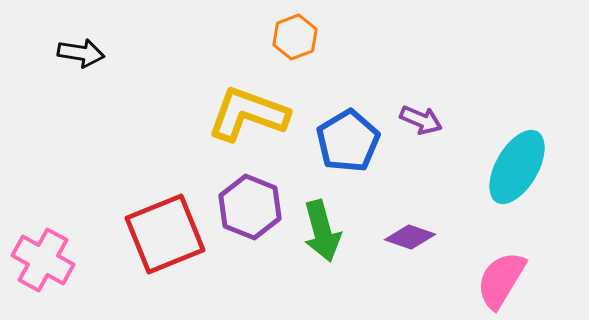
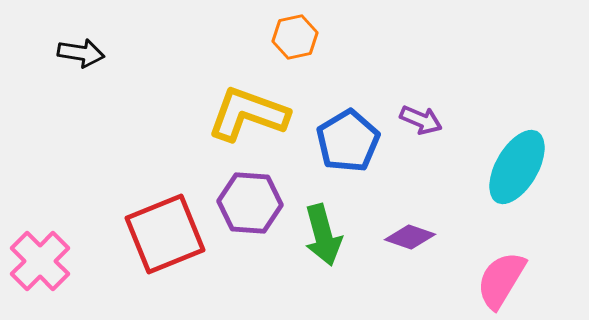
orange hexagon: rotated 9 degrees clockwise
purple hexagon: moved 4 px up; rotated 18 degrees counterclockwise
green arrow: moved 1 px right, 4 px down
pink cross: moved 3 px left, 1 px down; rotated 16 degrees clockwise
